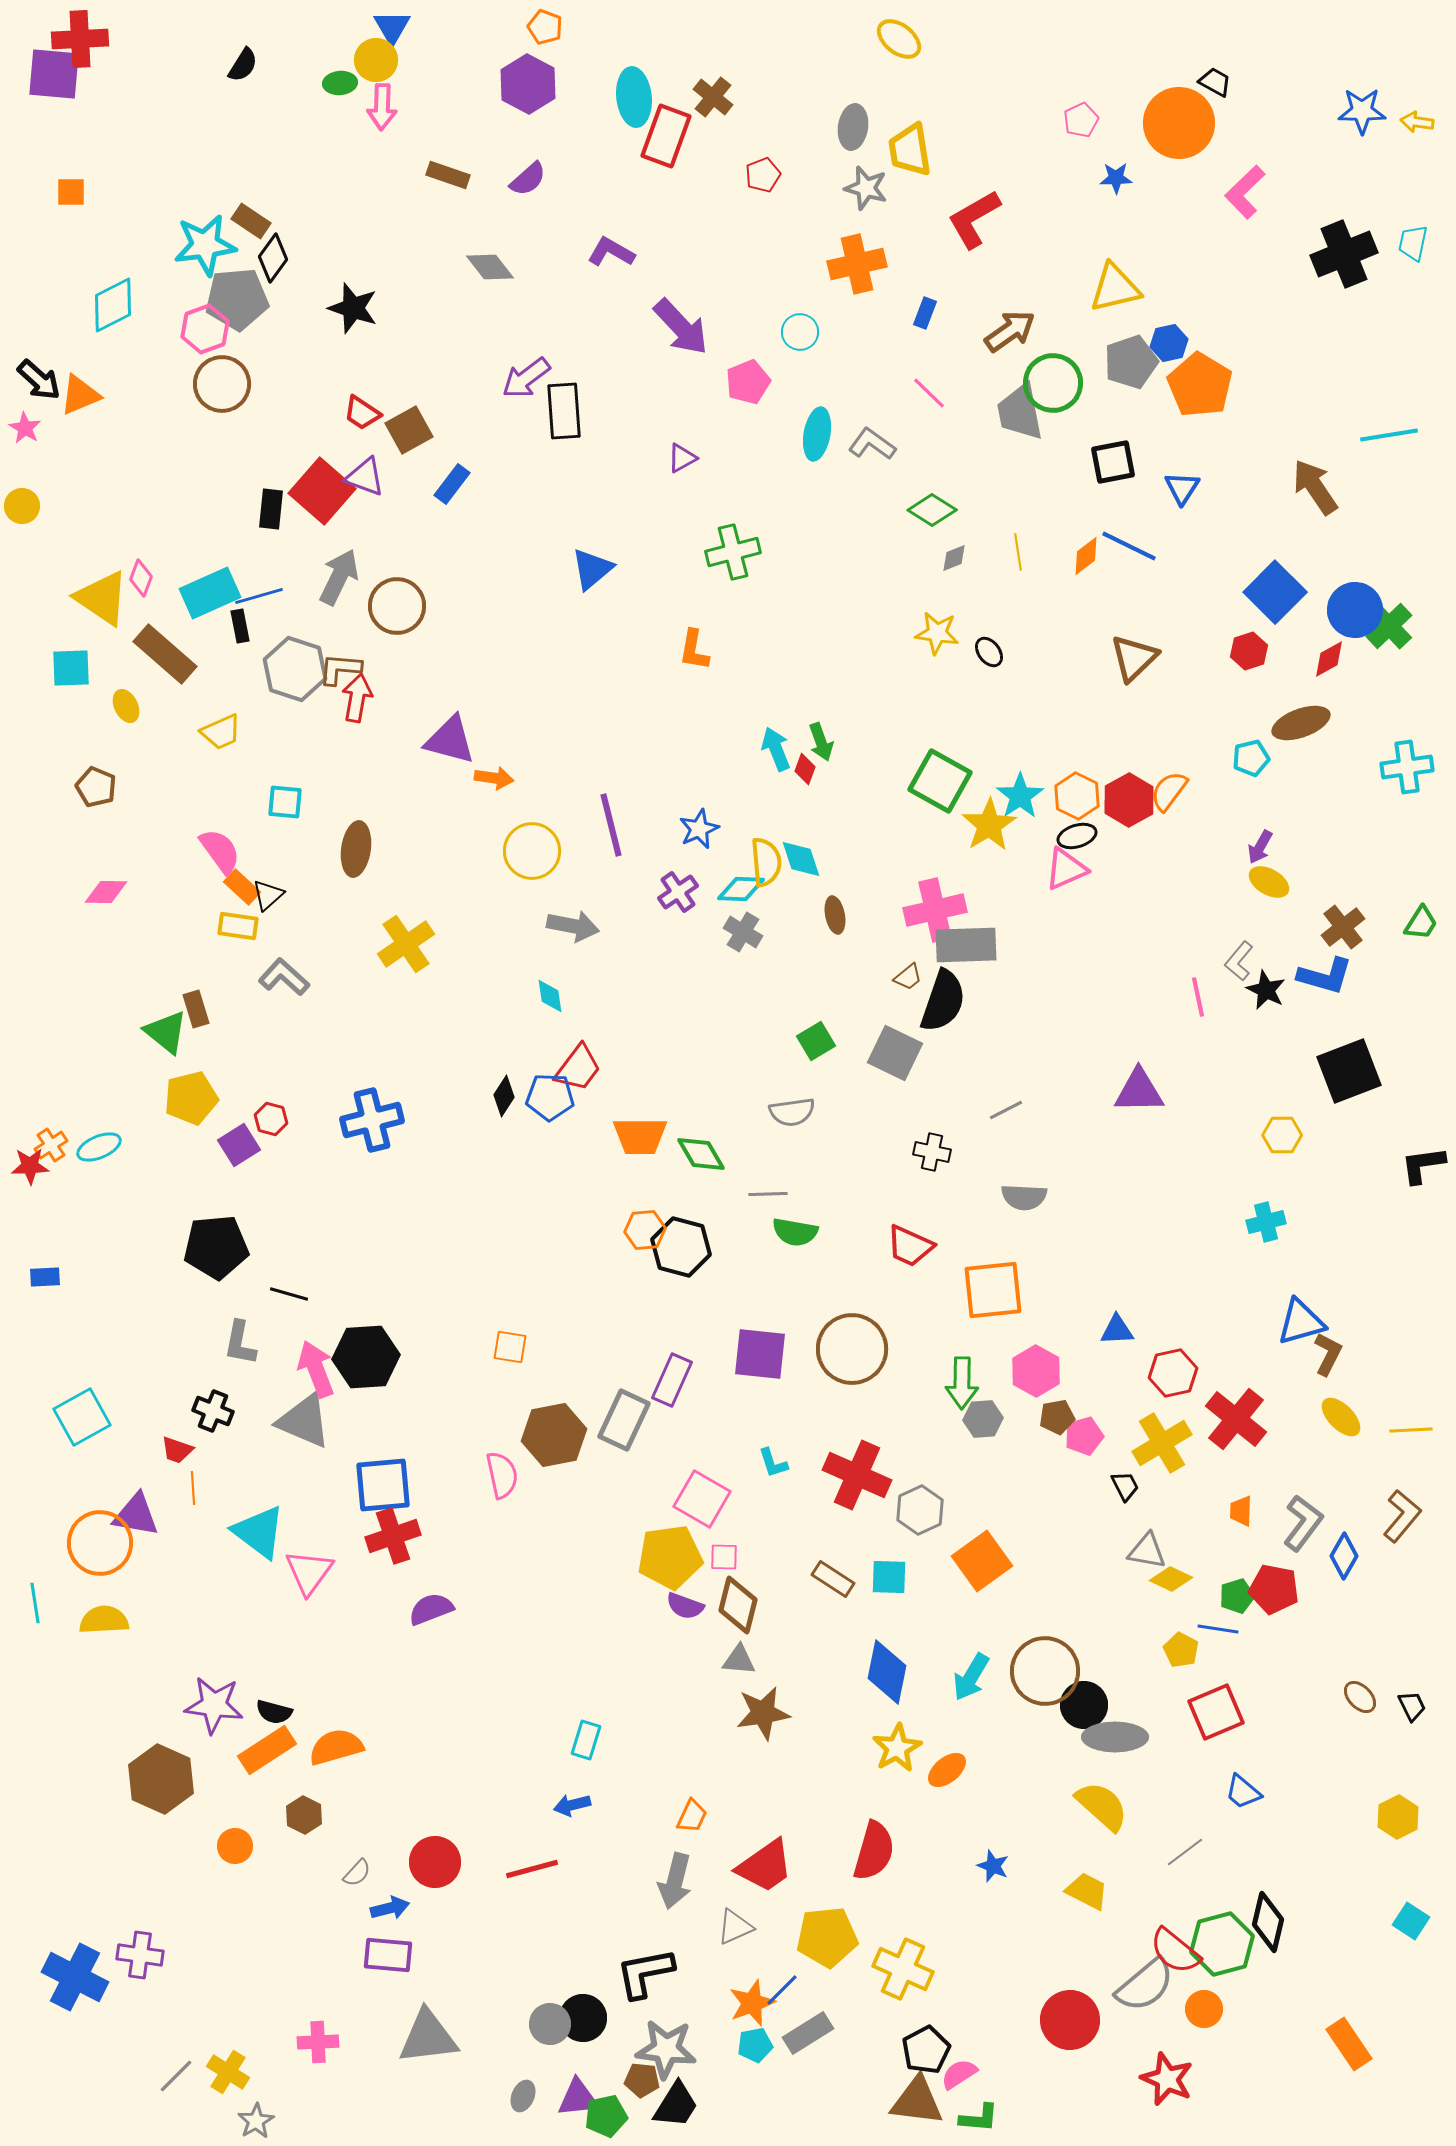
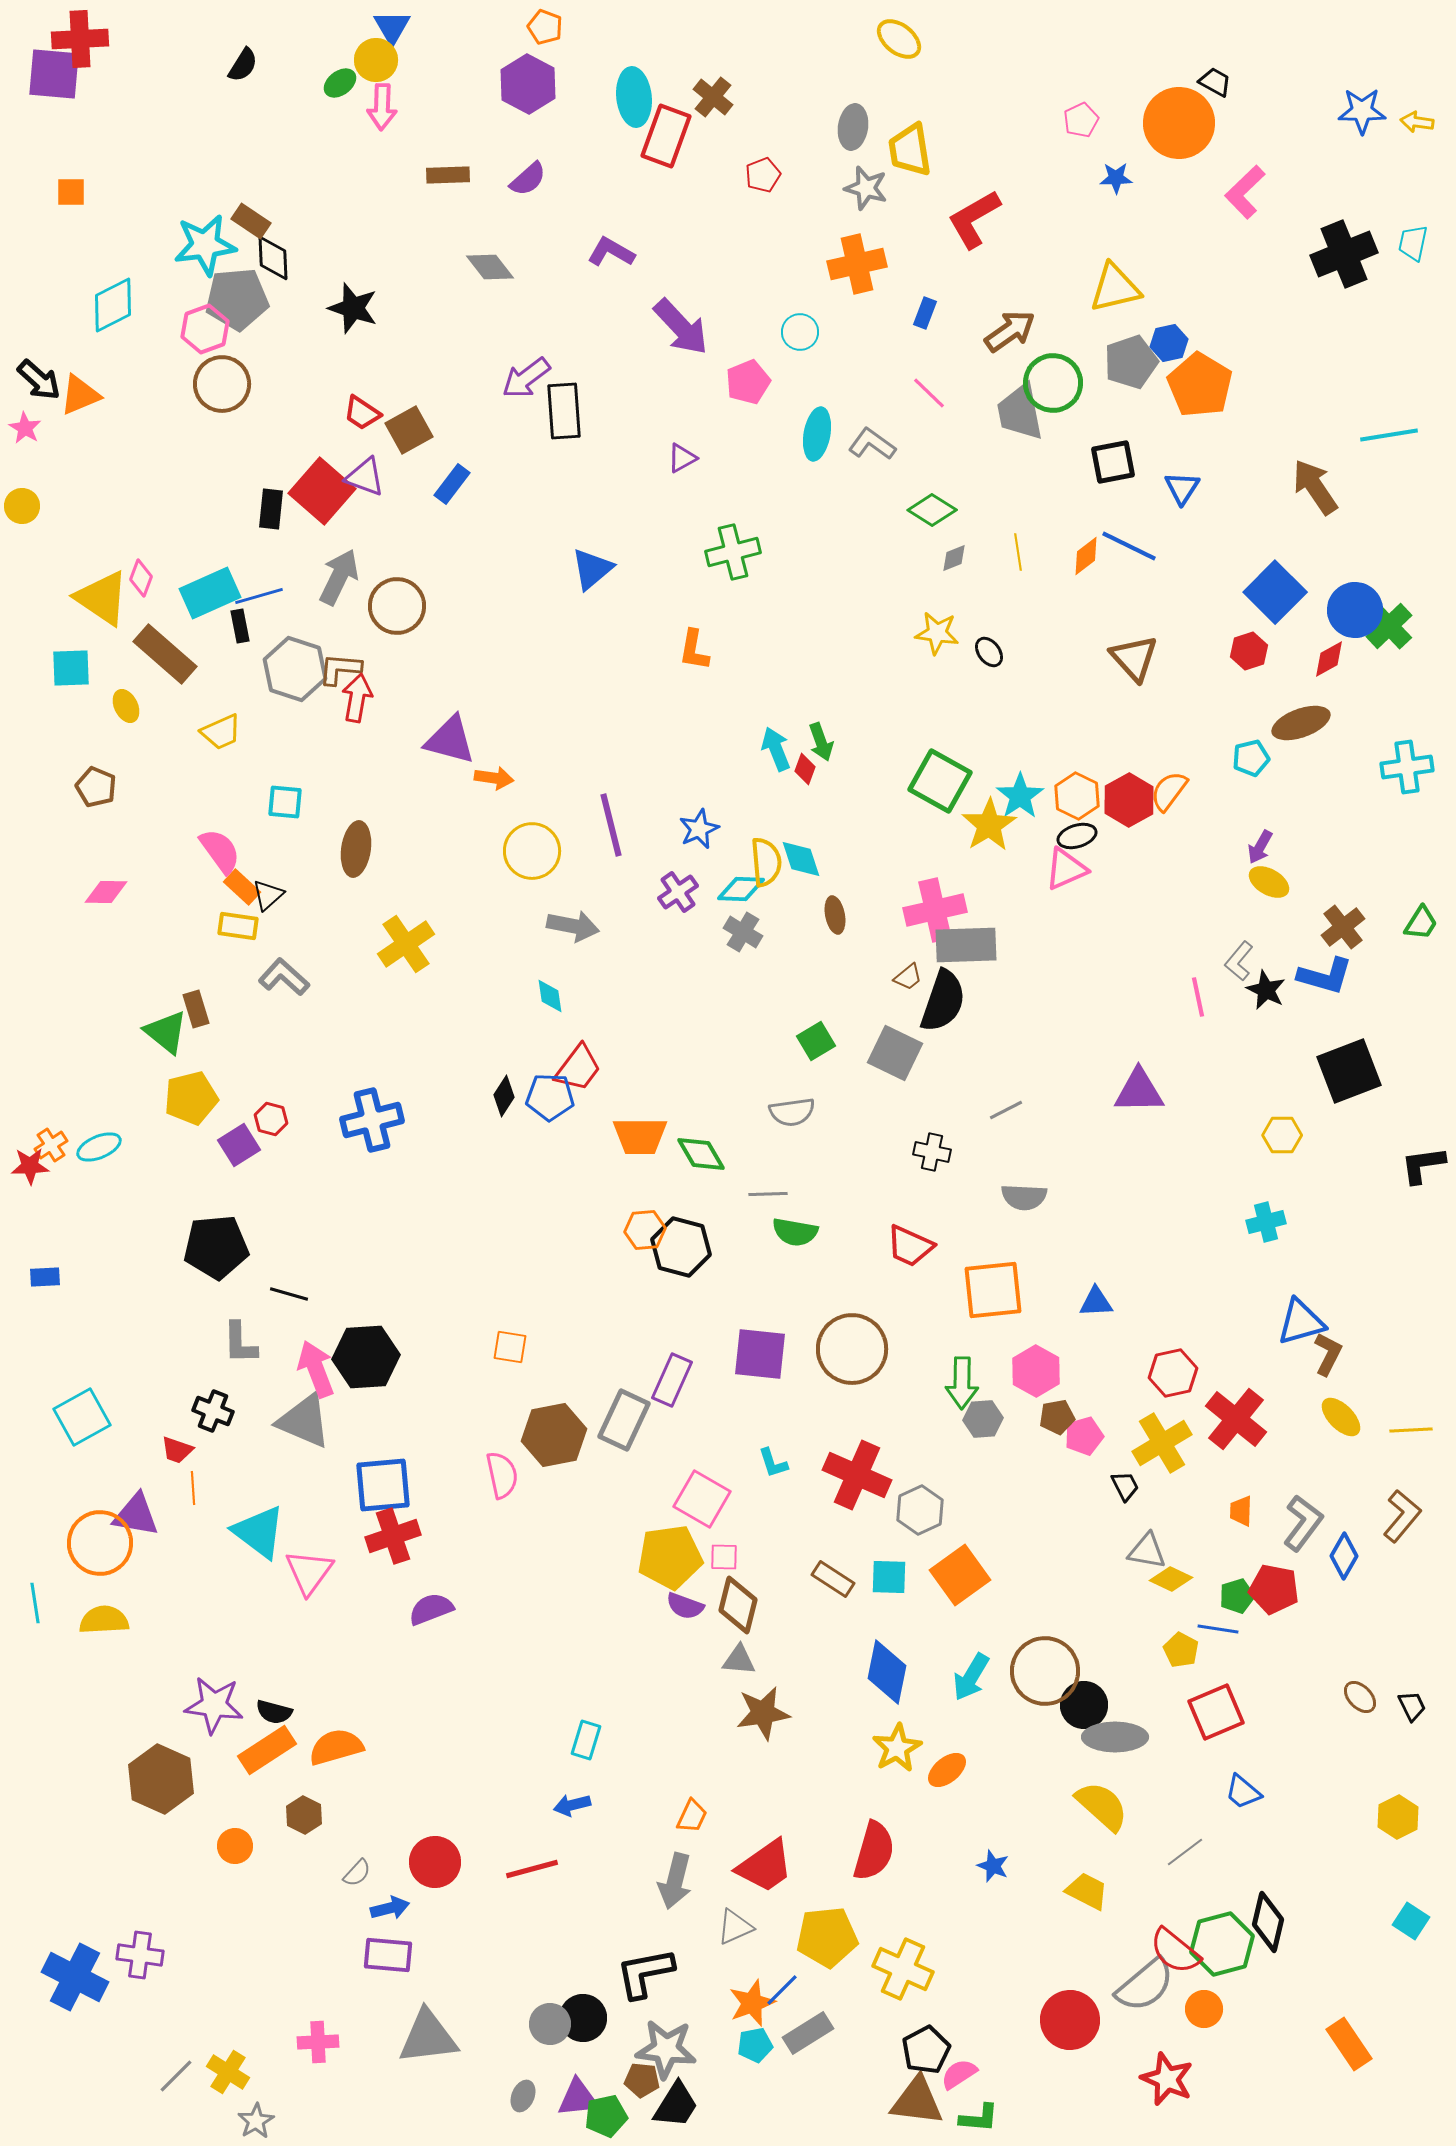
green ellipse at (340, 83): rotated 32 degrees counterclockwise
brown rectangle at (448, 175): rotated 21 degrees counterclockwise
black diamond at (273, 258): rotated 39 degrees counterclockwise
brown triangle at (1134, 658): rotated 28 degrees counterclockwise
blue triangle at (1117, 1330): moved 21 px left, 28 px up
gray L-shape at (240, 1343): rotated 12 degrees counterclockwise
orange square at (982, 1561): moved 22 px left, 14 px down
